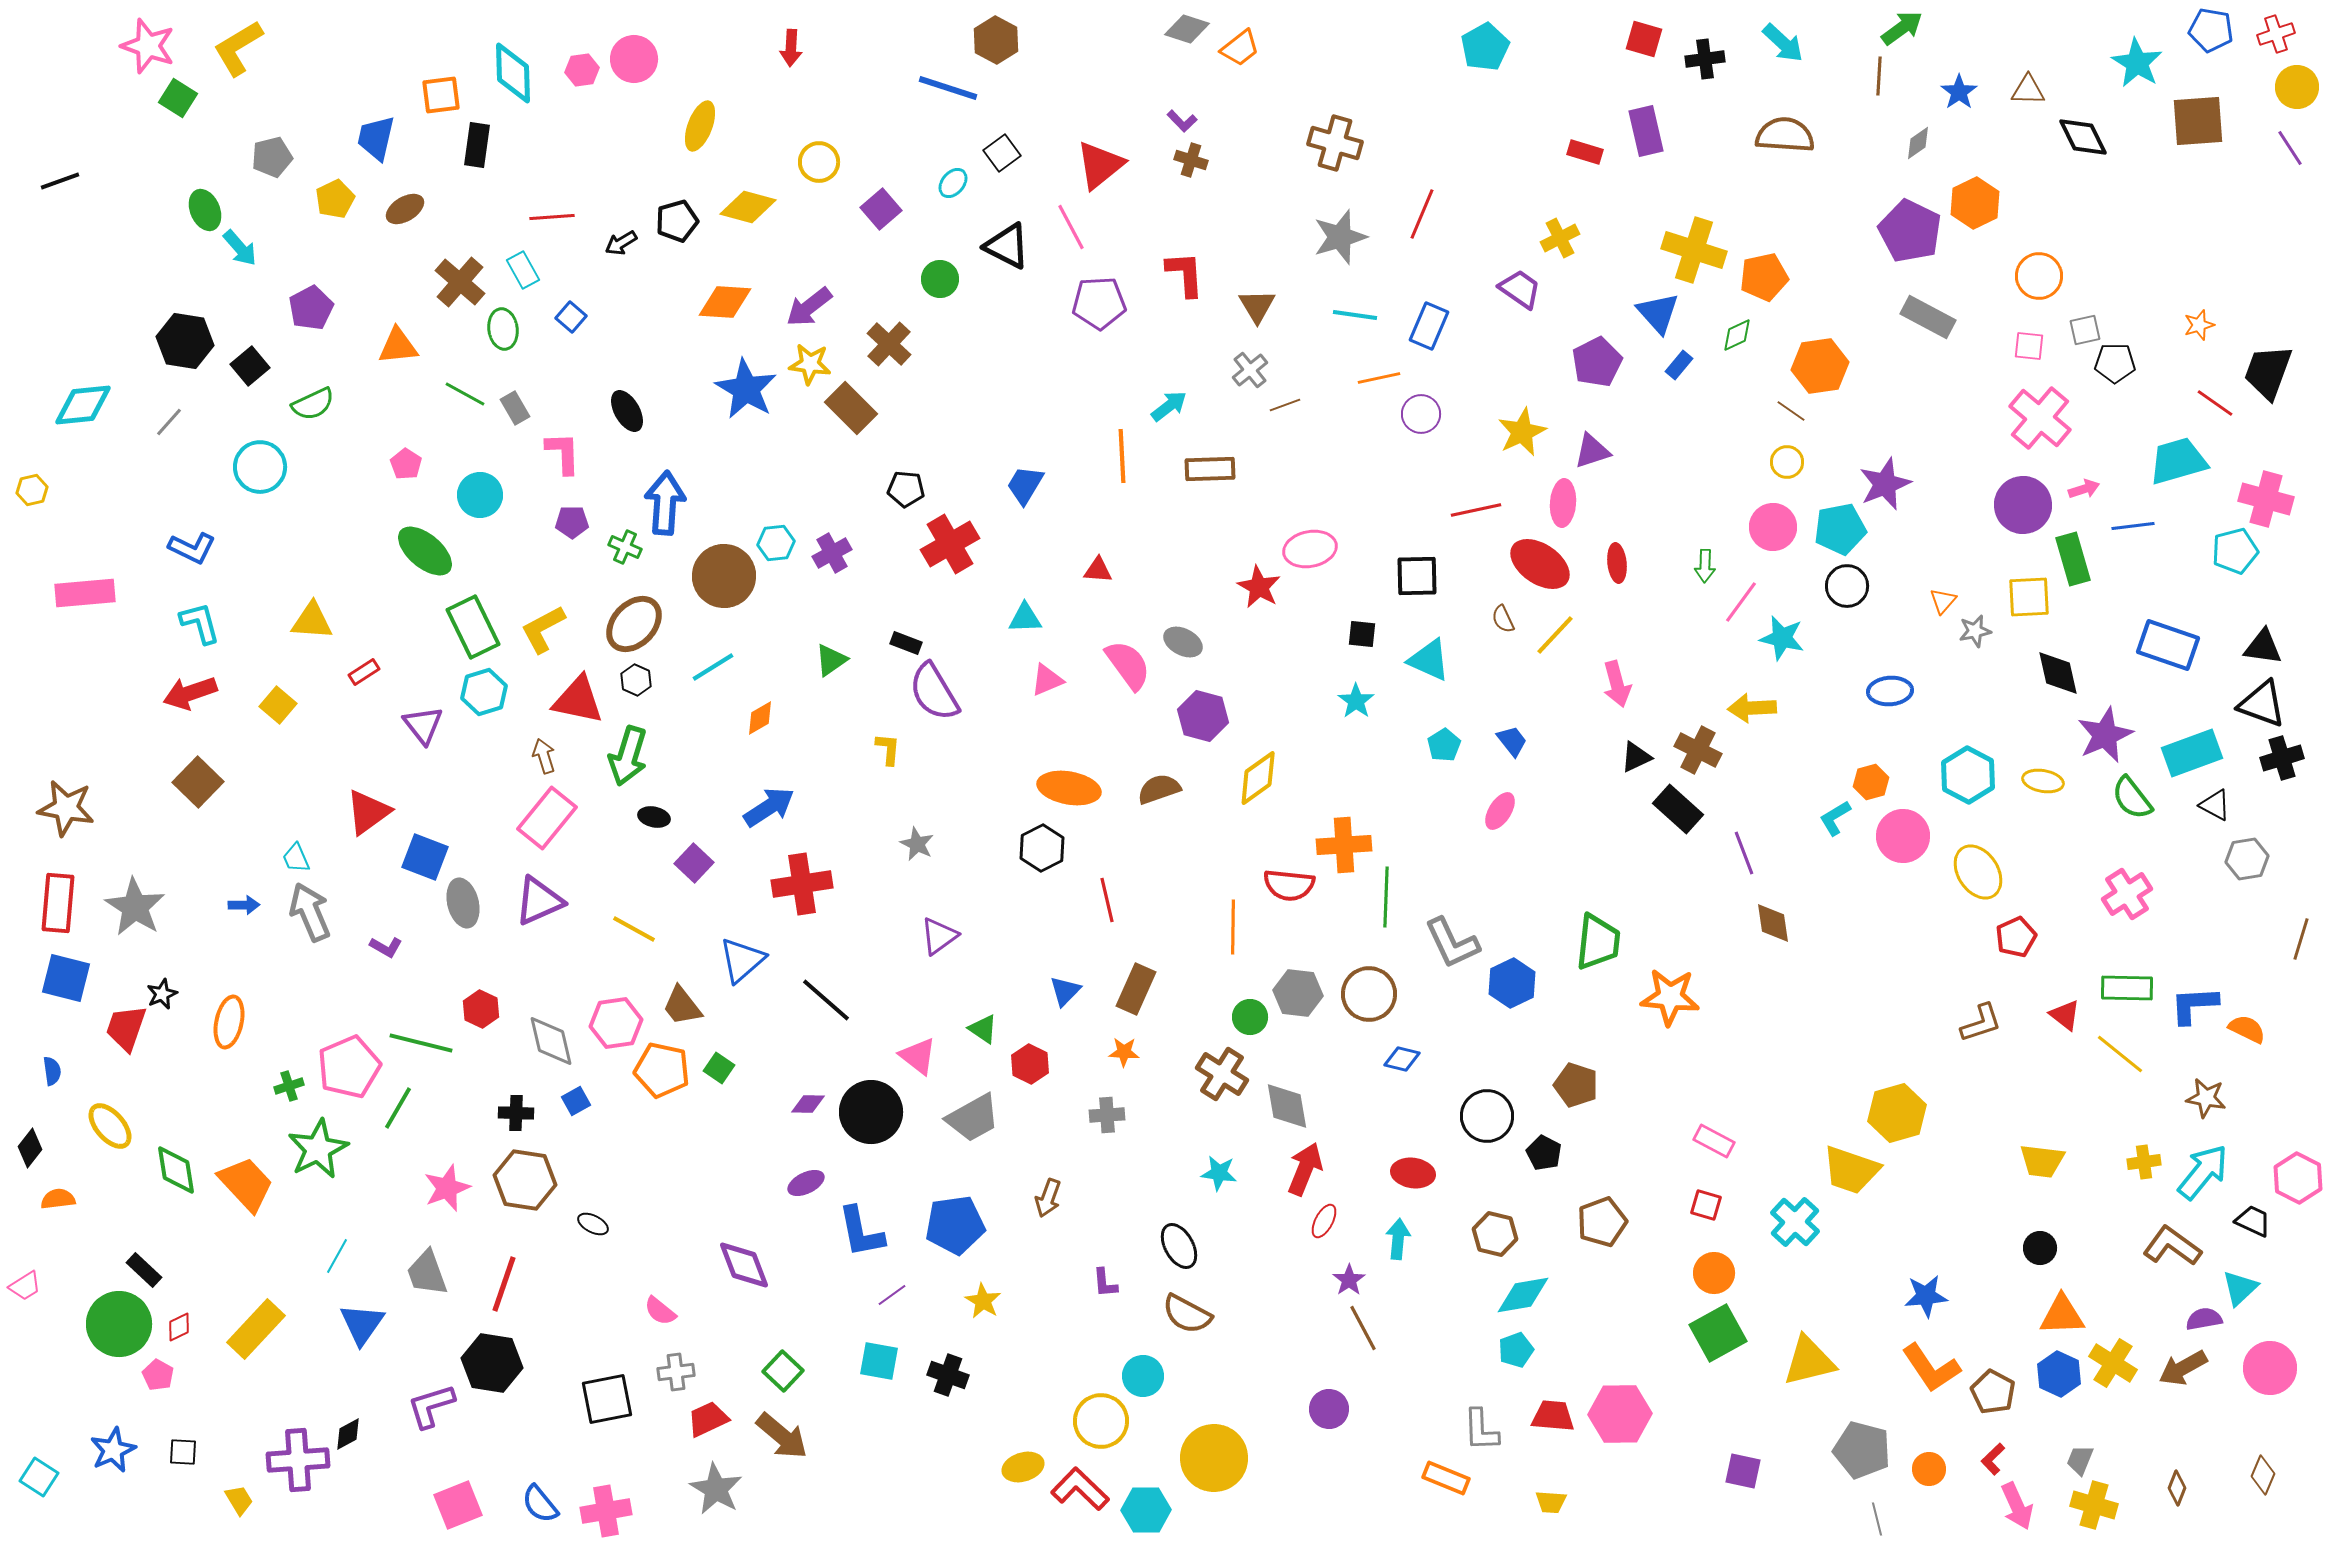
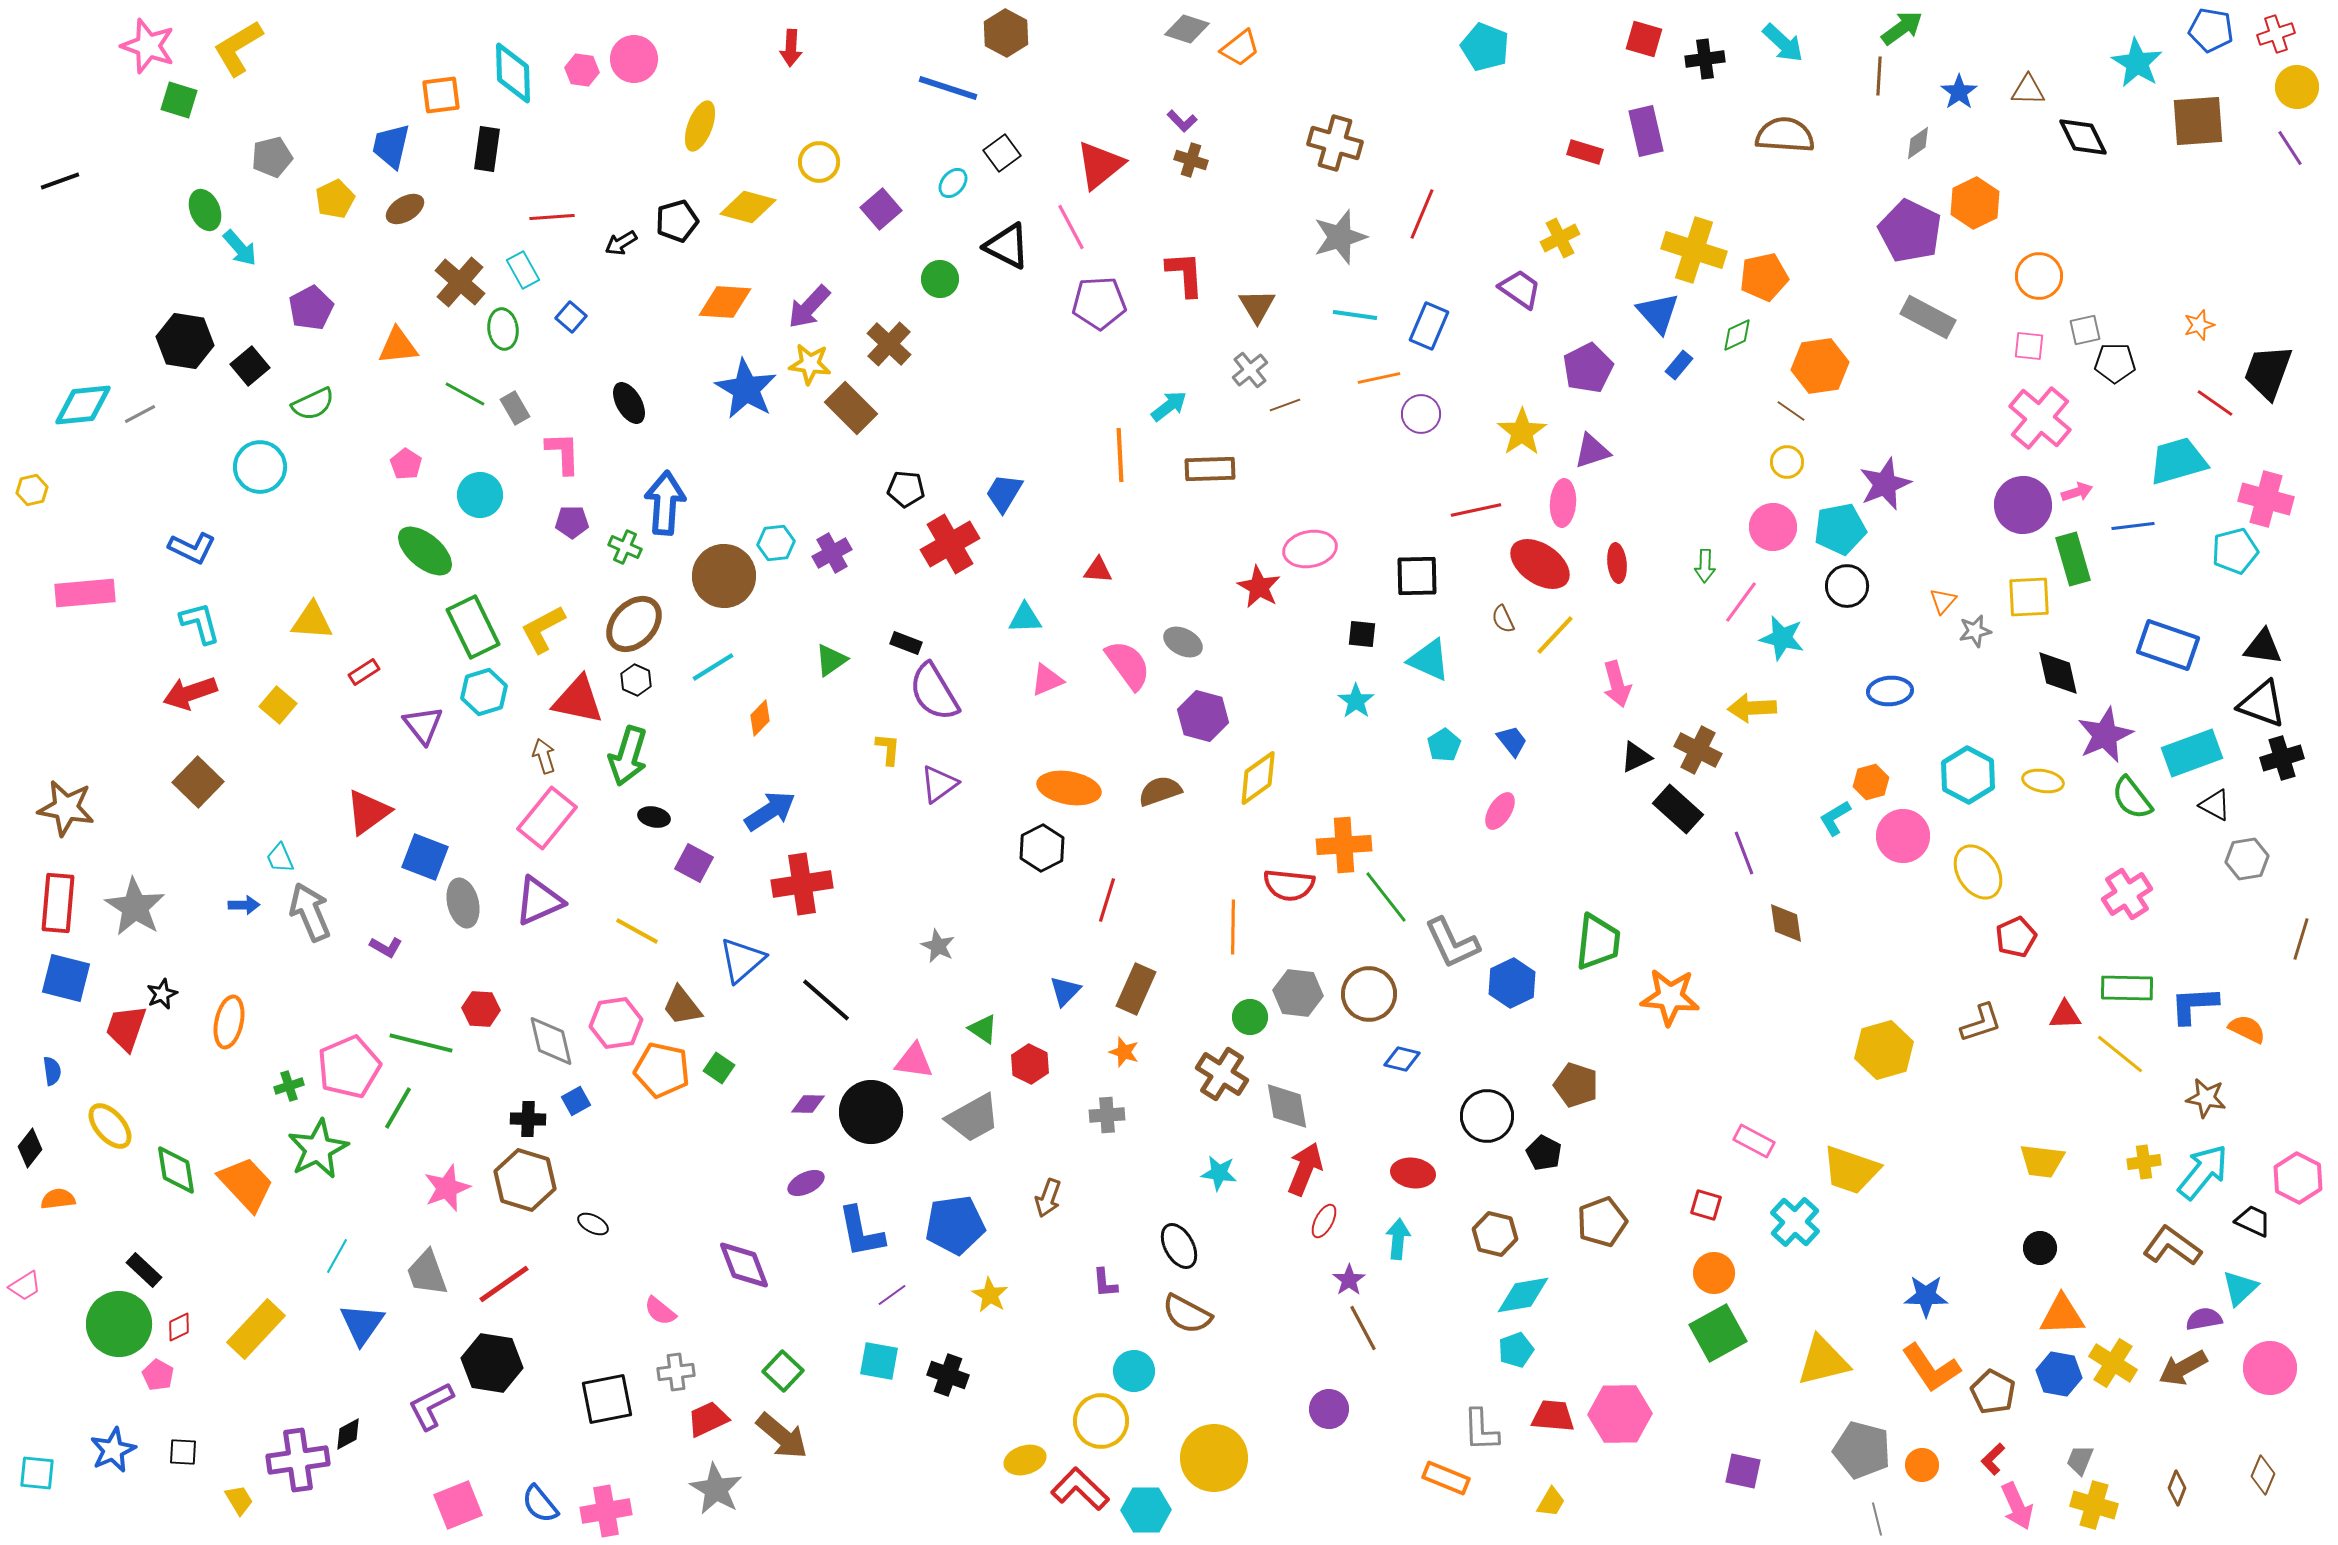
brown hexagon at (996, 40): moved 10 px right, 7 px up
cyan pentagon at (1485, 47): rotated 21 degrees counterclockwise
pink hexagon at (582, 70): rotated 16 degrees clockwise
green square at (178, 98): moved 1 px right, 2 px down; rotated 15 degrees counterclockwise
blue trapezoid at (376, 138): moved 15 px right, 8 px down
black rectangle at (477, 145): moved 10 px right, 4 px down
purple arrow at (809, 307): rotated 9 degrees counterclockwise
purple pentagon at (1597, 362): moved 9 px left, 6 px down
black ellipse at (627, 411): moved 2 px right, 8 px up
gray line at (169, 422): moved 29 px left, 8 px up; rotated 20 degrees clockwise
yellow star at (1522, 432): rotated 9 degrees counterclockwise
orange line at (1122, 456): moved 2 px left, 1 px up
blue trapezoid at (1025, 485): moved 21 px left, 8 px down
pink arrow at (2084, 489): moved 7 px left, 3 px down
orange diamond at (760, 718): rotated 15 degrees counterclockwise
brown semicircle at (1159, 789): moved 1 px right, 2 px down
blue arrow at (769, 807): moved 1 px right, 4 px down
gray star at (917, 844): moved 21 px right, 102 px down
cyan trapezoid at (296, 858): moved 16 px left
purple square at (694, 863): rotated 15 degrees counterclockwise
green line at (1386, 897): rotated 40 degrees counterclockwise
red line at (1107, 900): rotated 30 degrees clockwise
brown diamond at (1773, 923): moved 13 px right
yellow line at (634, 929): moved 3 px right, 2 px down
purple triangle at (939, 936): moved 152 px up
red hexagon at (481, 1009): rotated 21 degrees counterclockwise
red triangle at (2065, 1015): rotated 40 degrees counterclockwise
orange star at (1124, 1052): rotated 16 degrees clockwise
pink triangle at (918, 1056): moved 4 px left, 5 px down; rotated 30 degrees counterclockwise
black cross at (516, 1113): moved 12 px right, 6 px down
yellow hexagon at (1897, 1113): moved 13 px left, 63 px up
pink rectangle at (1714, 1141): moved 40 px right
brown hexagon at (525, 1180): rotated 8 degrees clockwise
red line at (504, 1284): rotated 36 degrees clockwise
blue star at (1926, 1296): rotated 6 degrees clockwise
yellow star at (983, 1301): moved 7 px right, 6 px up
yellow triangle at (1809, 1361): moved 14 px right
blue hexagon at (2059, 1374): rotated 15 degrees counterclockwise
cyan circle at (1143, 1376): moved 9 px left, 5 px up
purple L-shape at (431, 1406): rotated 10 degrees counterclockwise
purple cross at (298, 1460): rotated 4 degrees counterclockwise
yellow ellipse at (1023, 1467): moved 2 px right, 7 px up
orange circle at (1929, 1469): moved 7 px left, 4 px up
cyan square at (39, 1477): moved 2 px left, 4 px up; rotated 27 degrees counterclockwise
yellow trapezoid at (1551, 1502): rotated 64 degrees counterclockwise
